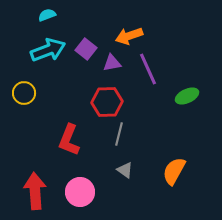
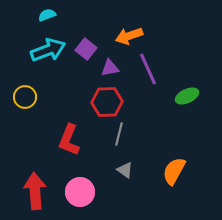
purple triangle: moved 2 px left, 5 px down
yellow circle: moved 1 px right, 4 px down
